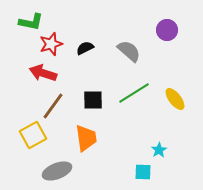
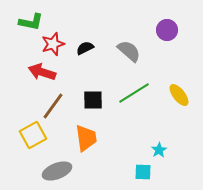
red star: moved 2 px right
red arrow: moved 1 px left, 1 px up
yellow ellipse: moved 4 px right, 4 px up
